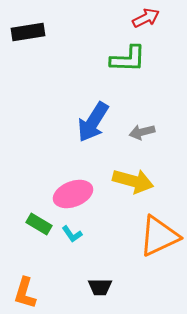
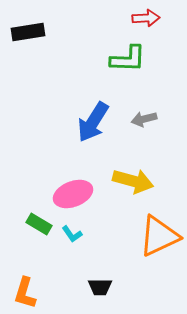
red arrow: rotated 24 degrees clockwise
gray arrow: moved 2 px right, 13 px up
